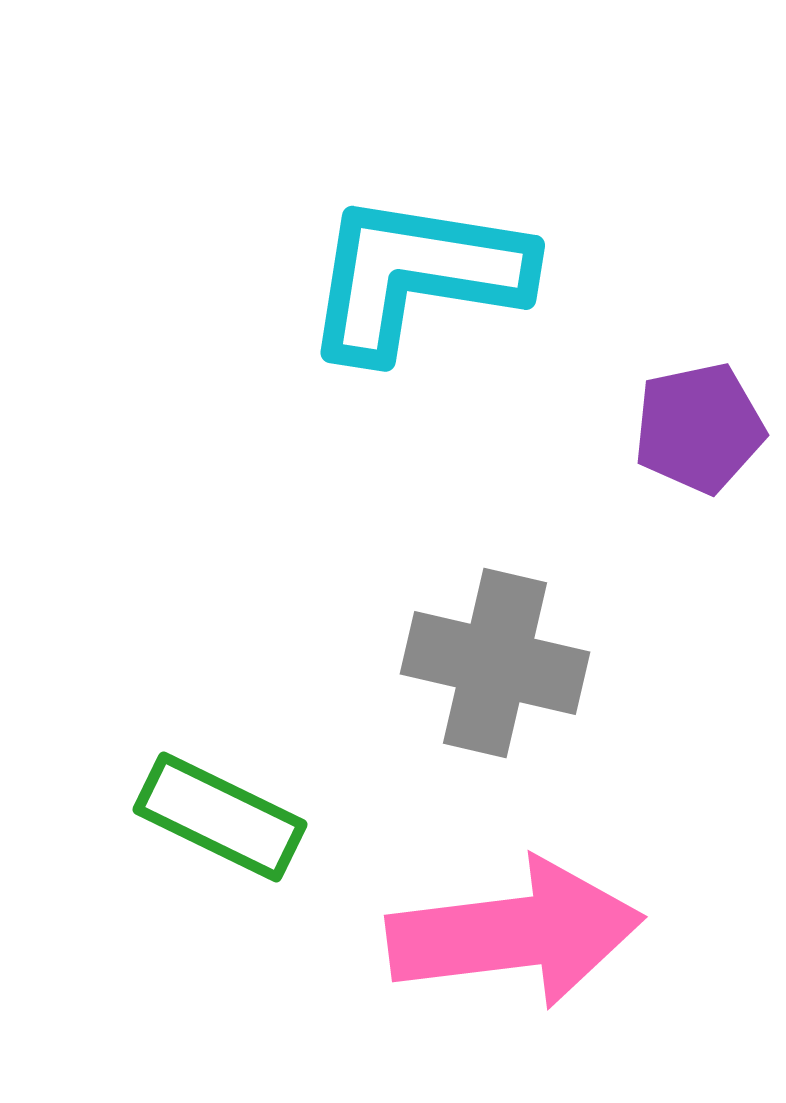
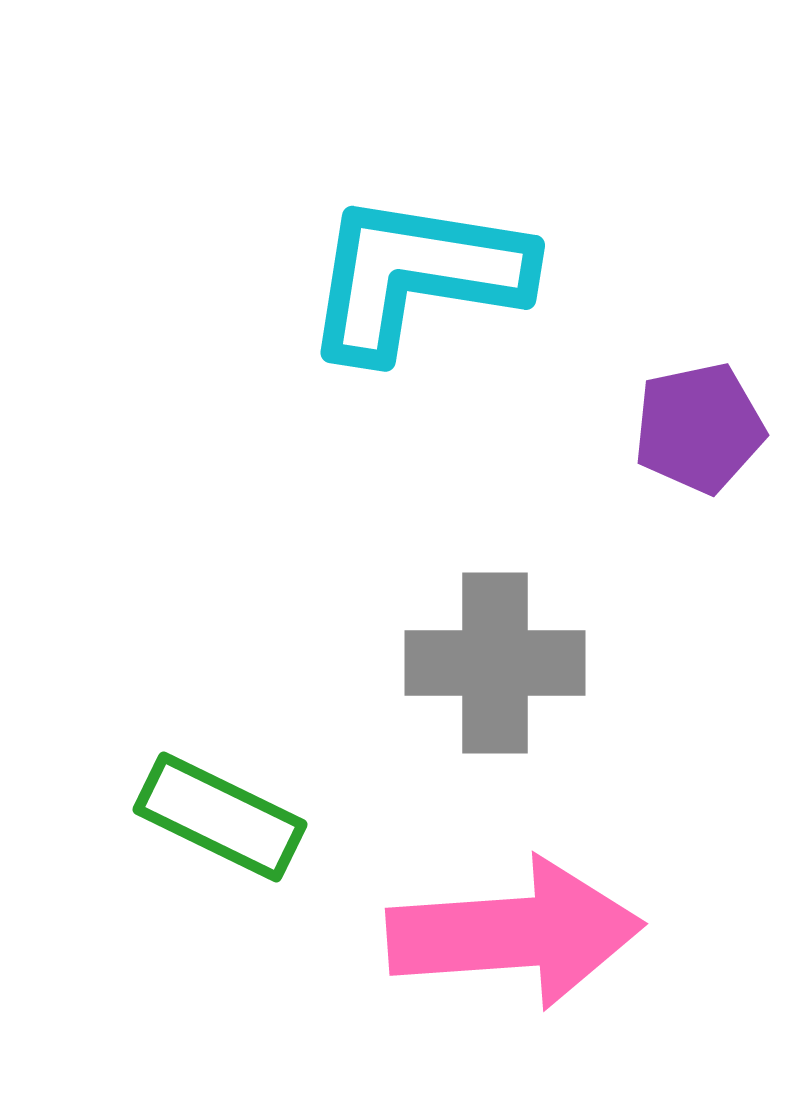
gray cross: rotated 13 degrees counterclockwise
pink arrow: rotated 3 degrees clockwise
